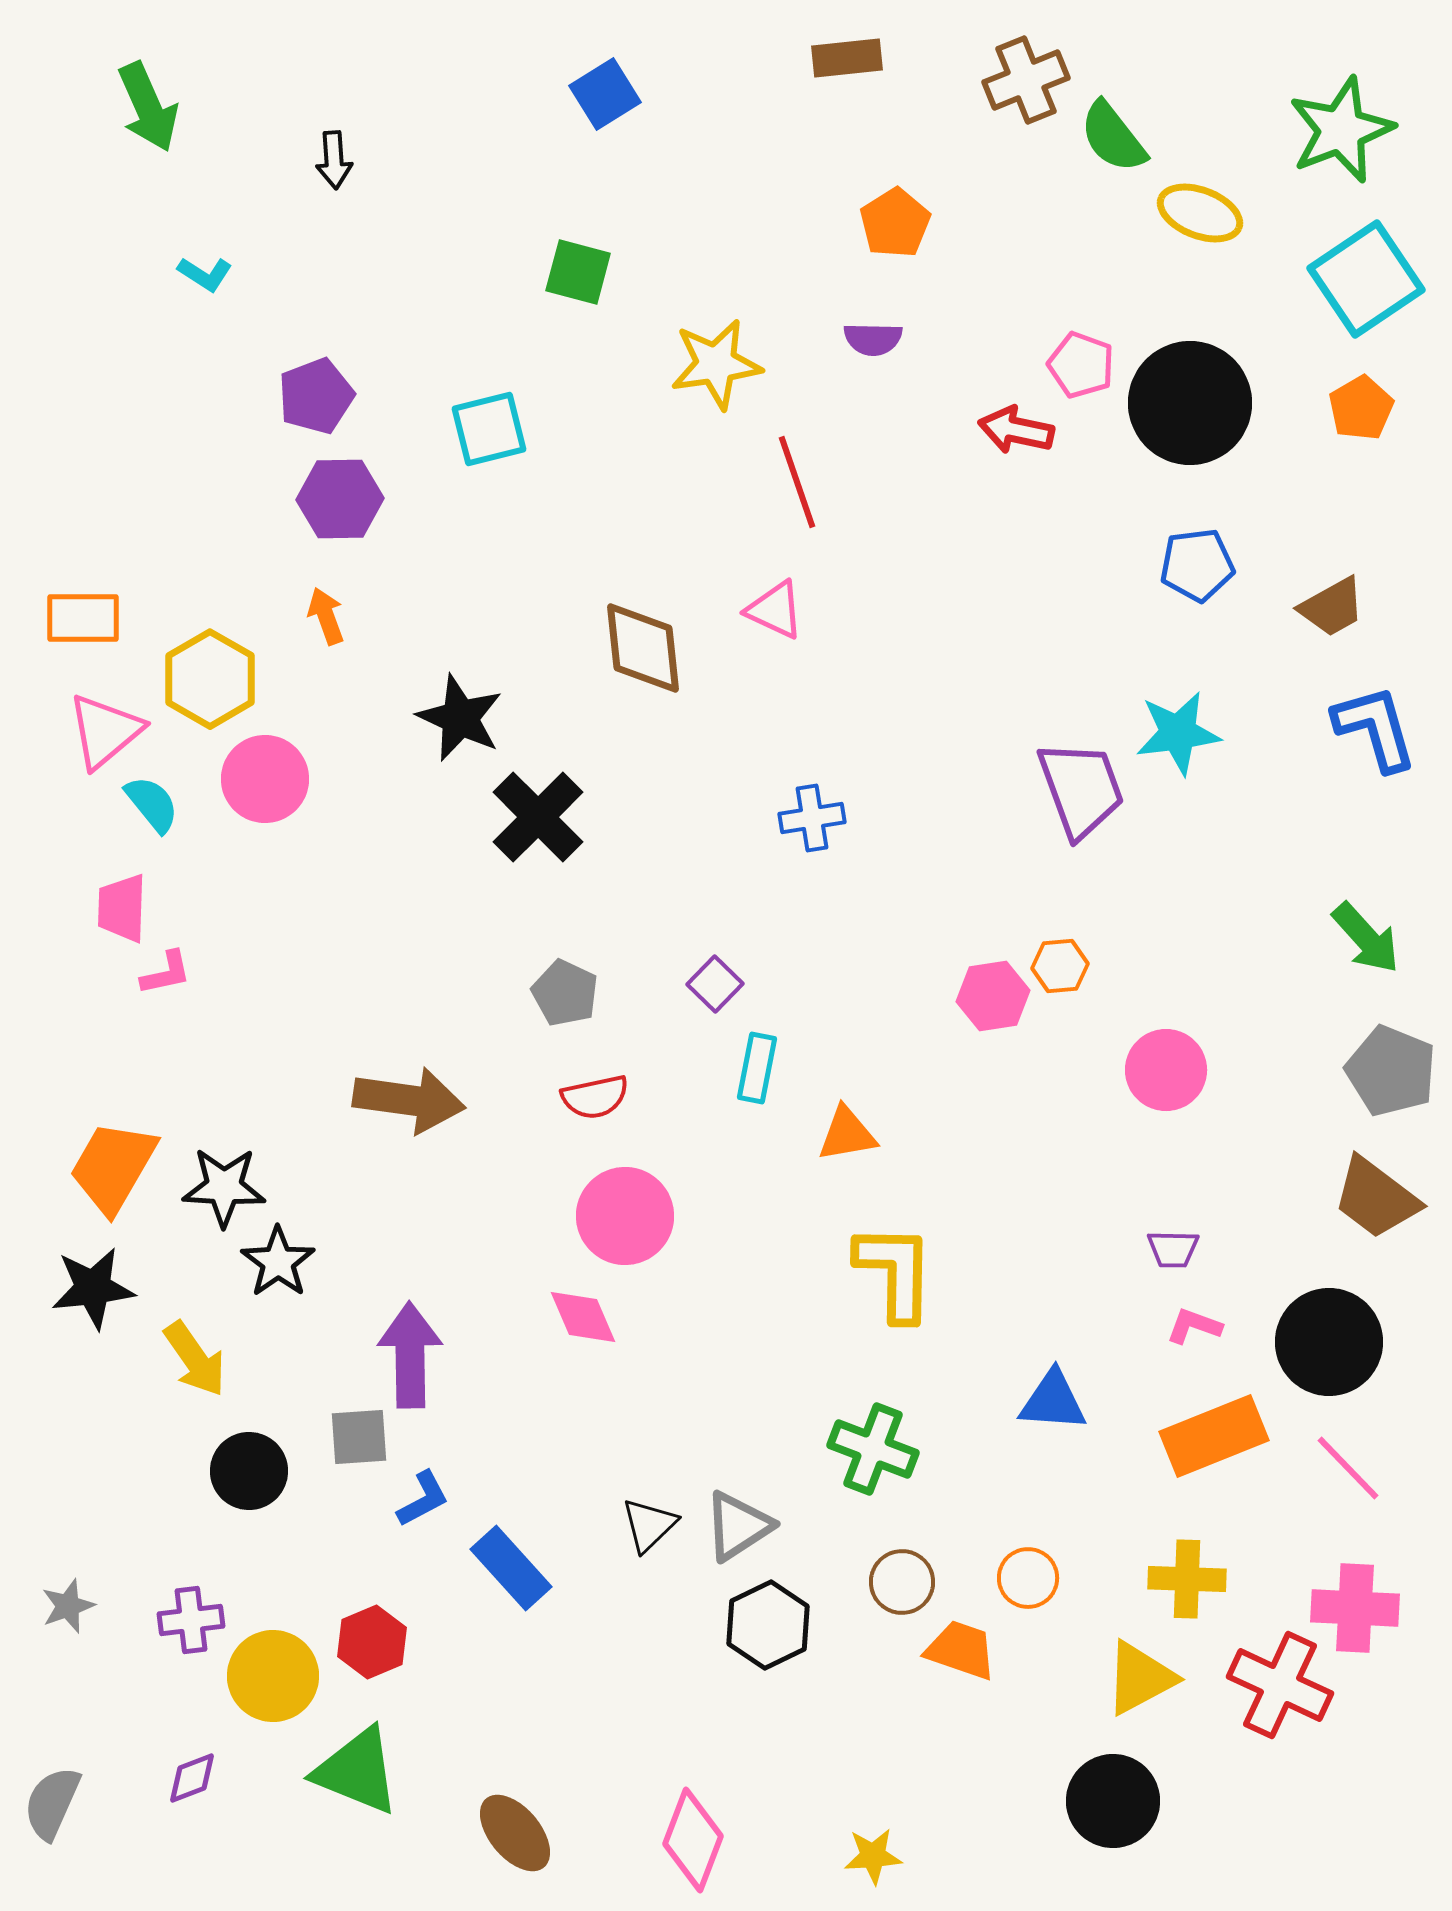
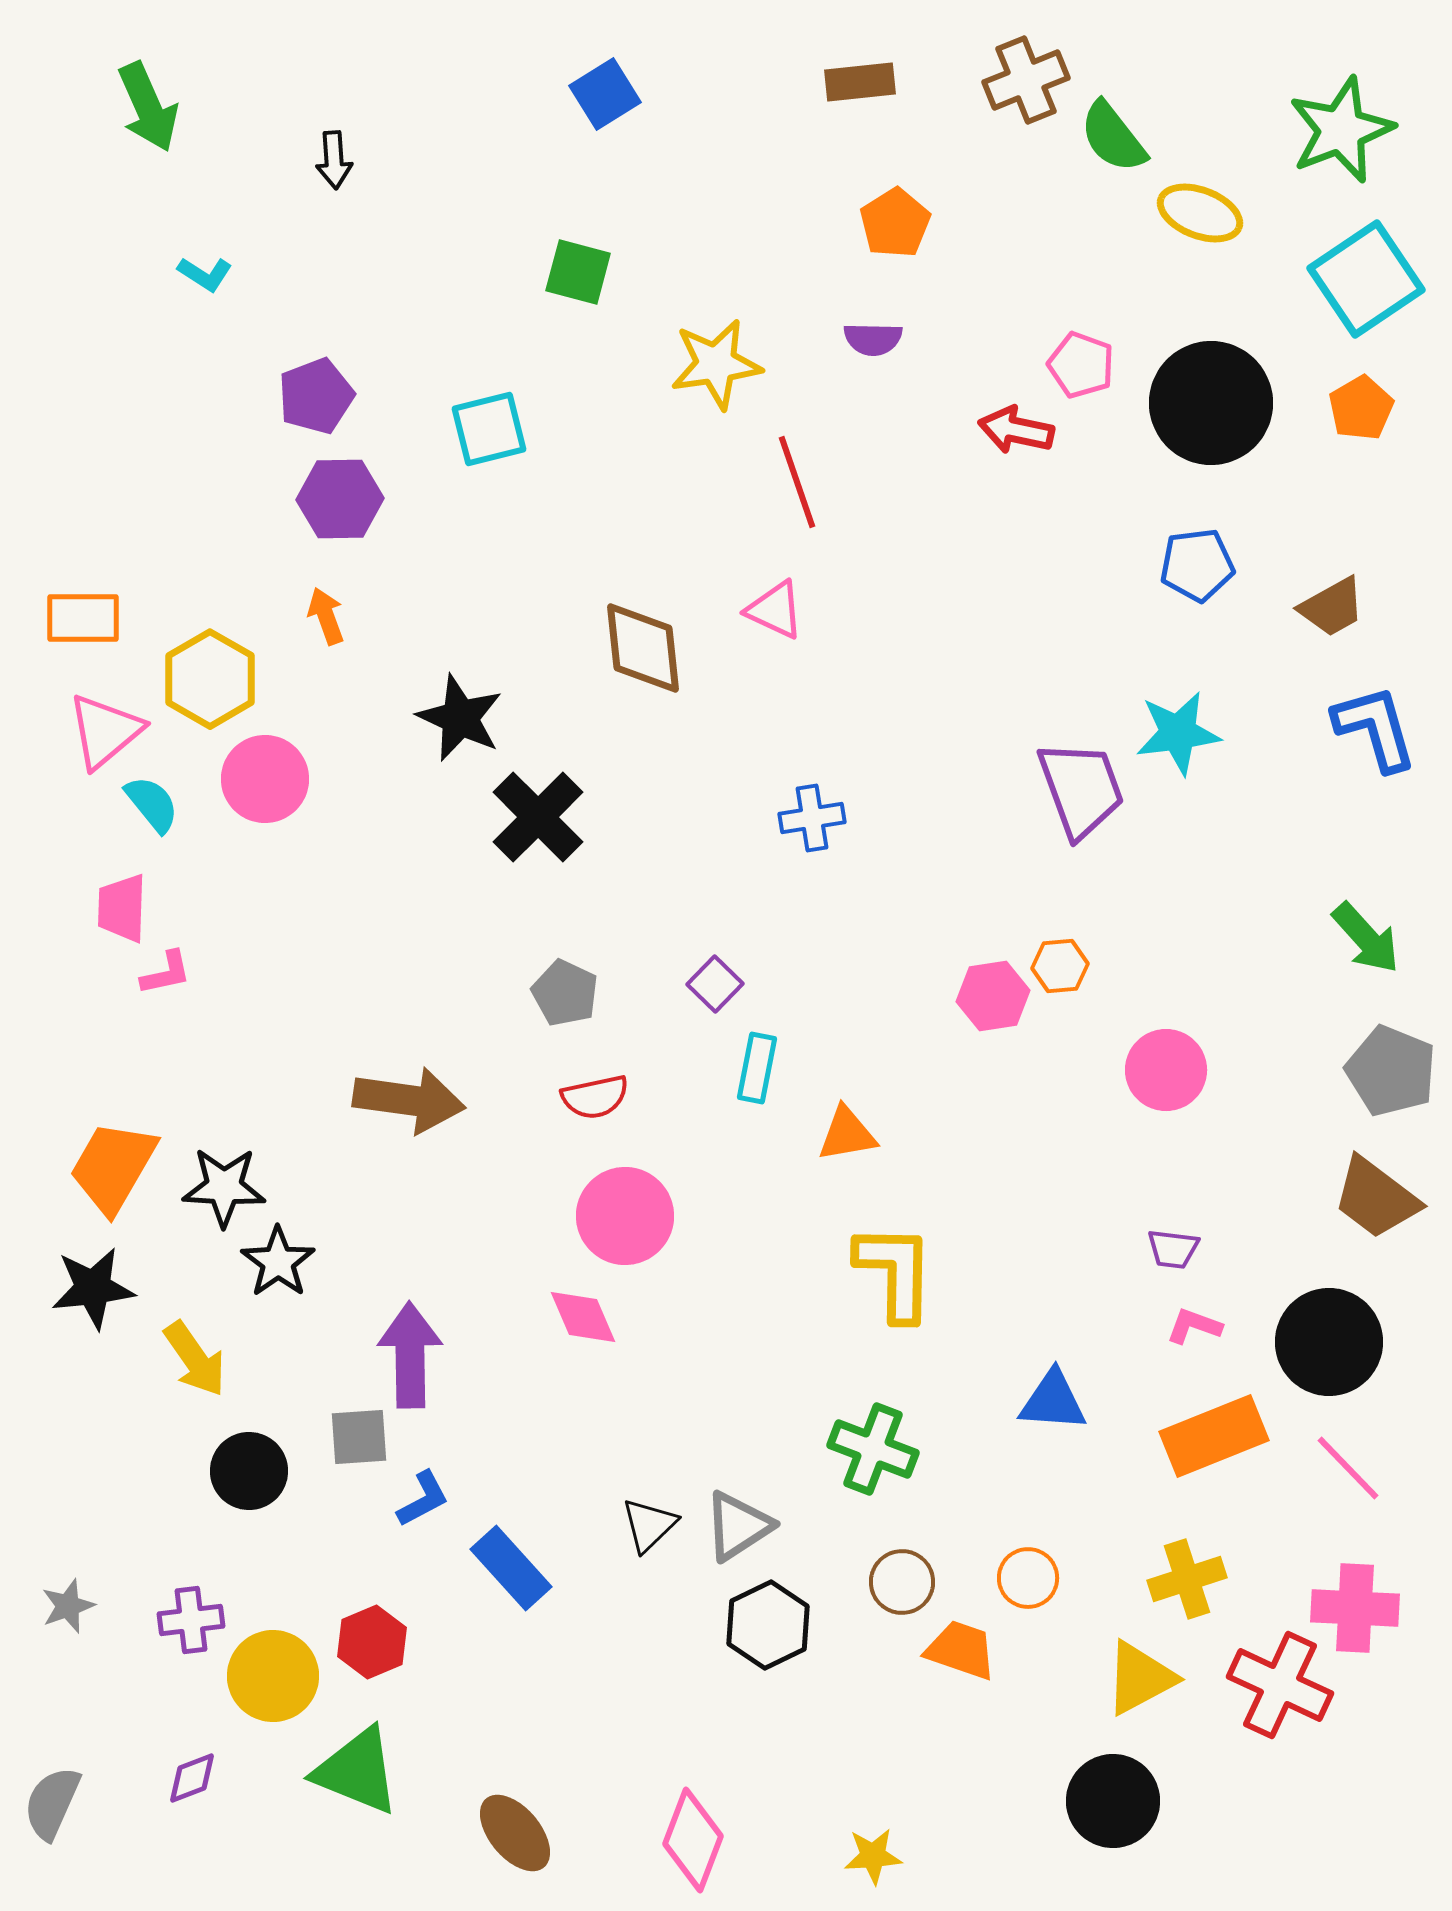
brown rectangle at (847, 58): moved 13 px right, 24 px down
black circle at (1190, 403): moved 21 px right
purple trapezoid at (1173, 1249): rotated 6 degrees clockwise
yellow cross at (1187, 1579): rotated 20 degrees counterclockwise
